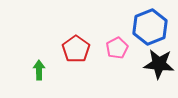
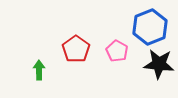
pink pentagon: moved 3 px down; rotated 15 degrees counterclockwise
